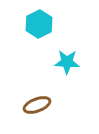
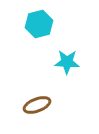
cyan hexagon: rotated 12 degrees clockwise
